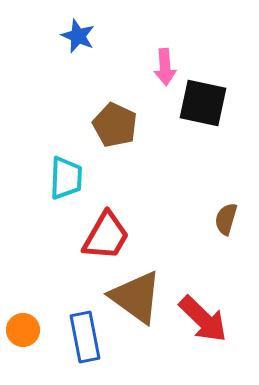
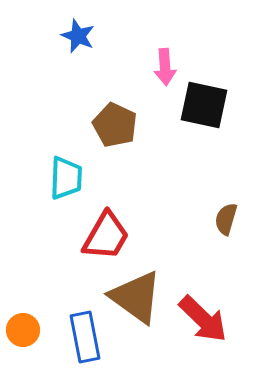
black square: moved 1 px right, 2 px down
